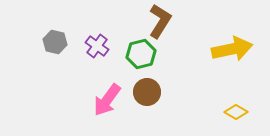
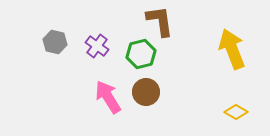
brown L-shape: rotated 40 degrees counterclockwise
yellow arrow: rotated 99 degrees counterclockwise
brown circle: moved 1 px left
pink arrow: moved 1 px right, 3 px up; rotated 112 degrees clockwise
